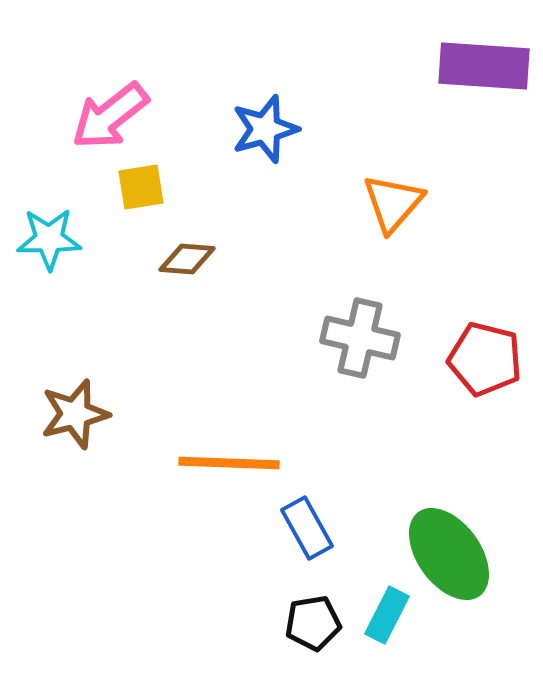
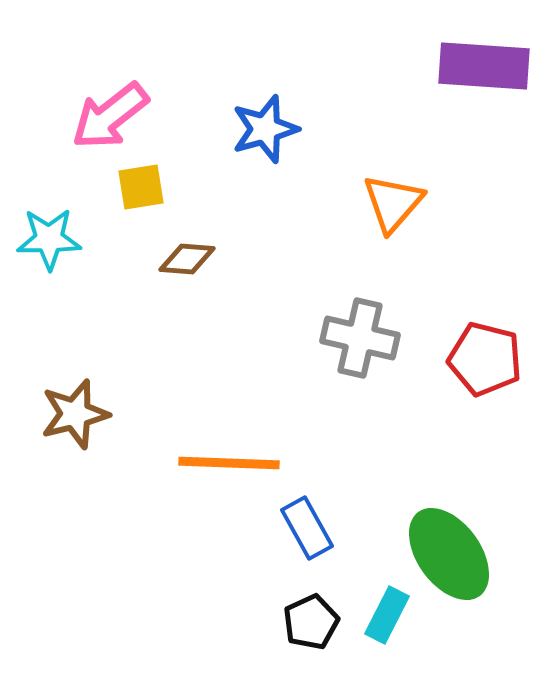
black pentagon: moved 2 px left, 1 px up; rotated 16 degrees counterclockwise
